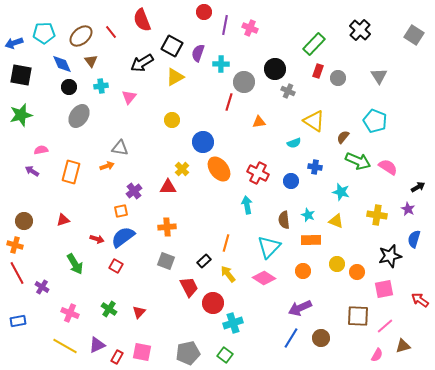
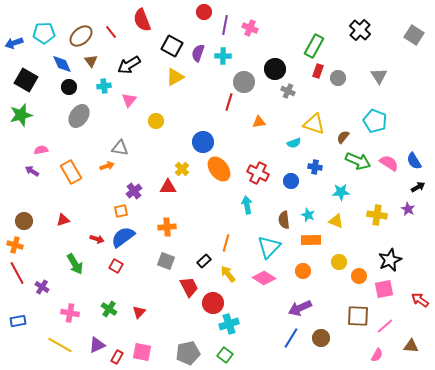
green rectangle at (314, 44): moved 2 px down; rotated 15 degrees counterclockwise
black arrow at (142, 63): moved 13 px left, 2 px down
cyan cross at (221, 64): moved 2 px right, 8 px up
black square at (21, 75): moved 5 px right, 5 px down; rotated 20 degrees clockwise
cyan cross at (101, 86): moved 3 px right
pink triangle at (129, 97): moved 3 px down
yellow circle at (172, 120): moved 16 px left, 1 px down
yellow triangle at (314, 121): moved 3 px down; rotated 15 degrees counterclockwise
pink semicircle at (388, 167): moved 1 px right, 4 px up
orange rectangle at (71, 172): rotated 45 degrees counterclockwise
cyan star at (341, 192): rotated 18 degrees counterclockwise
blue semicircle at (414, 239): moved 78 px up; rotated 48 degrees counterclockwise
black star at (390, 256): moved 4 px down; rotated 10 degrees counterclockwise
yellow circle at (337, 264): moved 2 px right, 2 px up
orange circle at (357, 272): moved 2 px right, 4 px down
pink cross at (70, 313): rotated 12 degrees counterclockwise
cyan cross at (233, 323): moved 4 px left, 1 px down
yellow line at (65, 346): moved 5 px left, 1 px up
brown triangle at (403, 346): moved 8 px right; rotated 21 degrees clockwise
